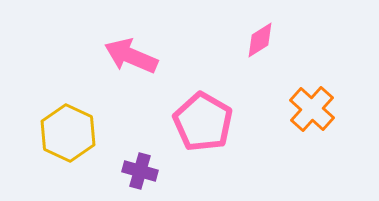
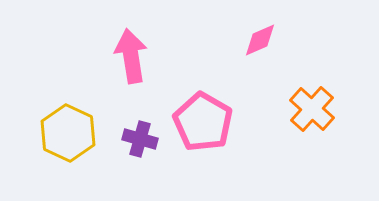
pink diamond: rotated 9 degrees clockwise
pink arrow: rotated 58 degrees clockwise
purple cross: moved 32 px up
